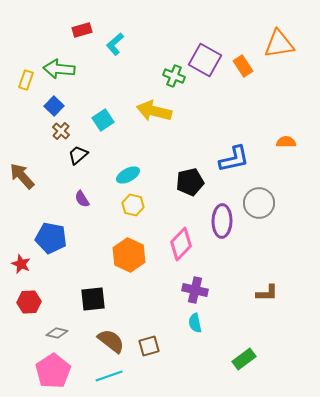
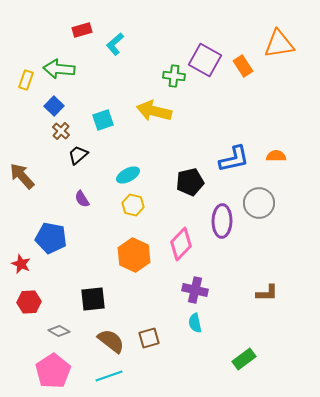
green cross: rotated 15 degrees counterclockwise
cyan square: rotated 15 degrees clockwise
orange semicircle: moved 10 px left, 14 px down
orange hexagon: moved 5 px right
gray diamond: moved 2 px right, 2 px up; rotated 15 degrees clockwise
brown square: moved 8 px up
